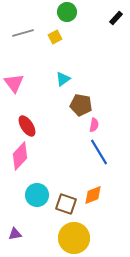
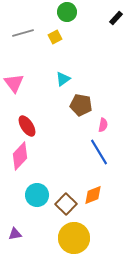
pink semicircle: moved 9 px right
brown square: rotated 25 degrees clockwise
